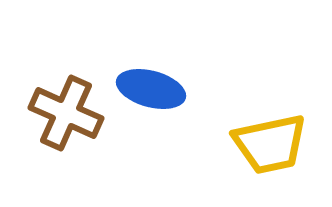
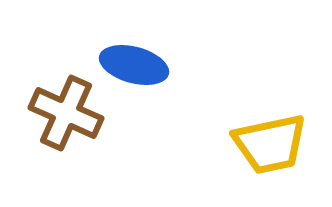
blue ellipse: moved 17 px left, 24 px up
